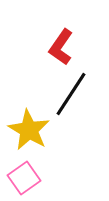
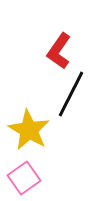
red L-shape: moved 2 px left, 4 px down
black line: rotated 6 degrees counterclockwise
